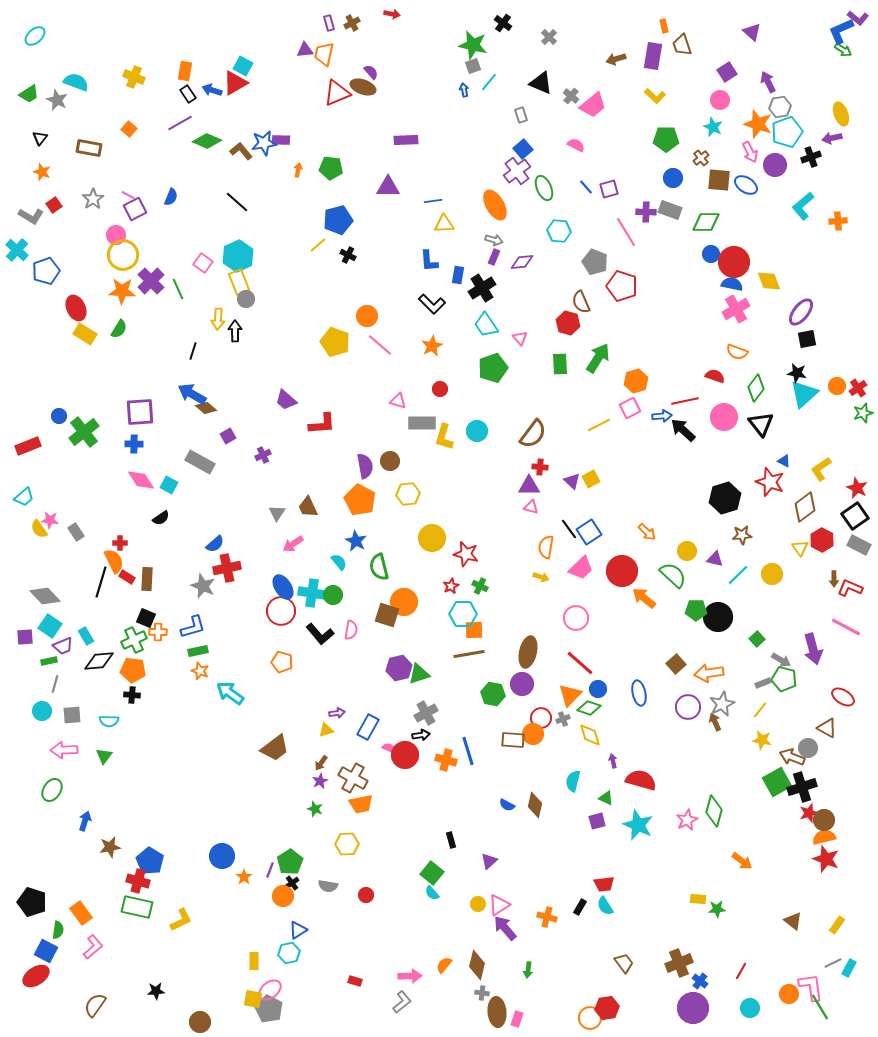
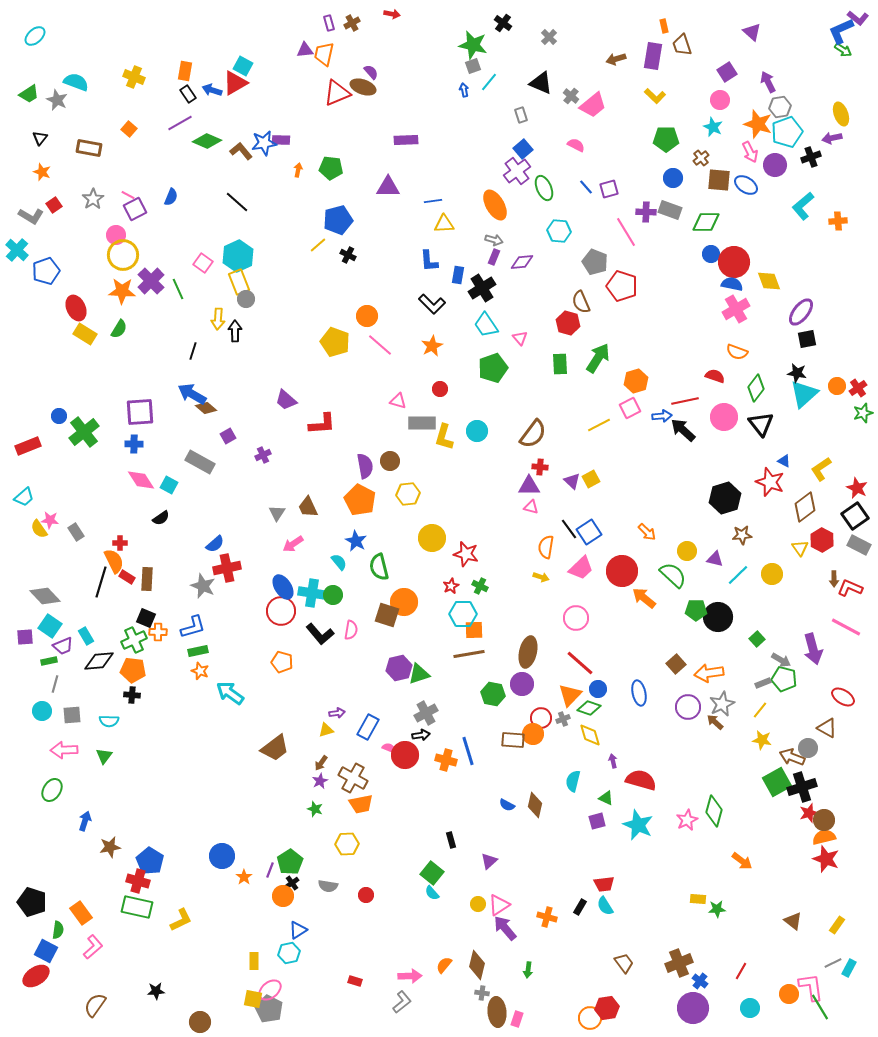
brown arrow at (715, 722): rotated 24 degrees counterclockwise
